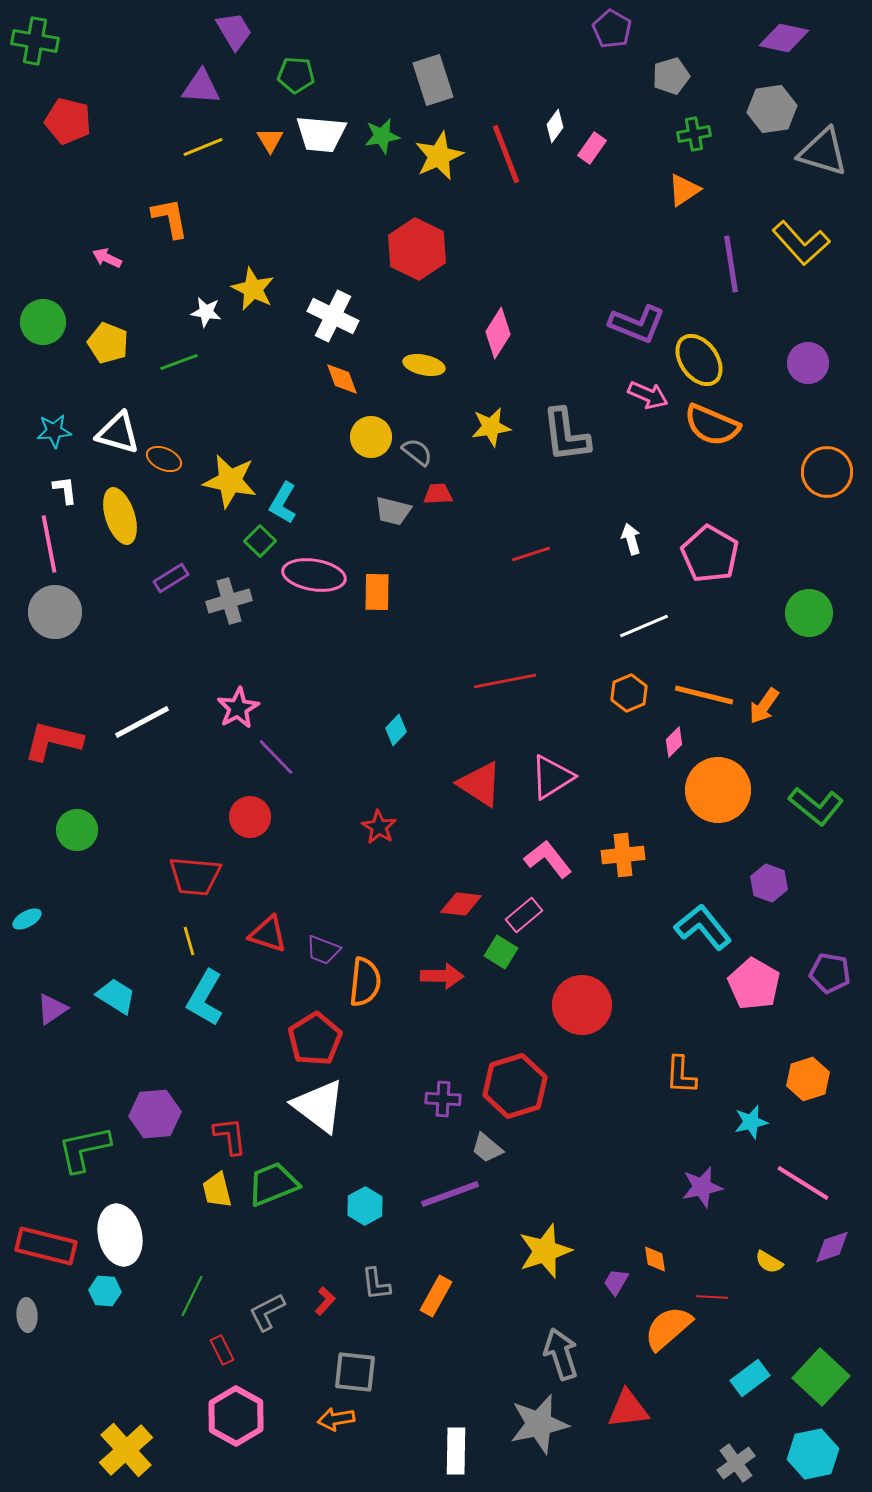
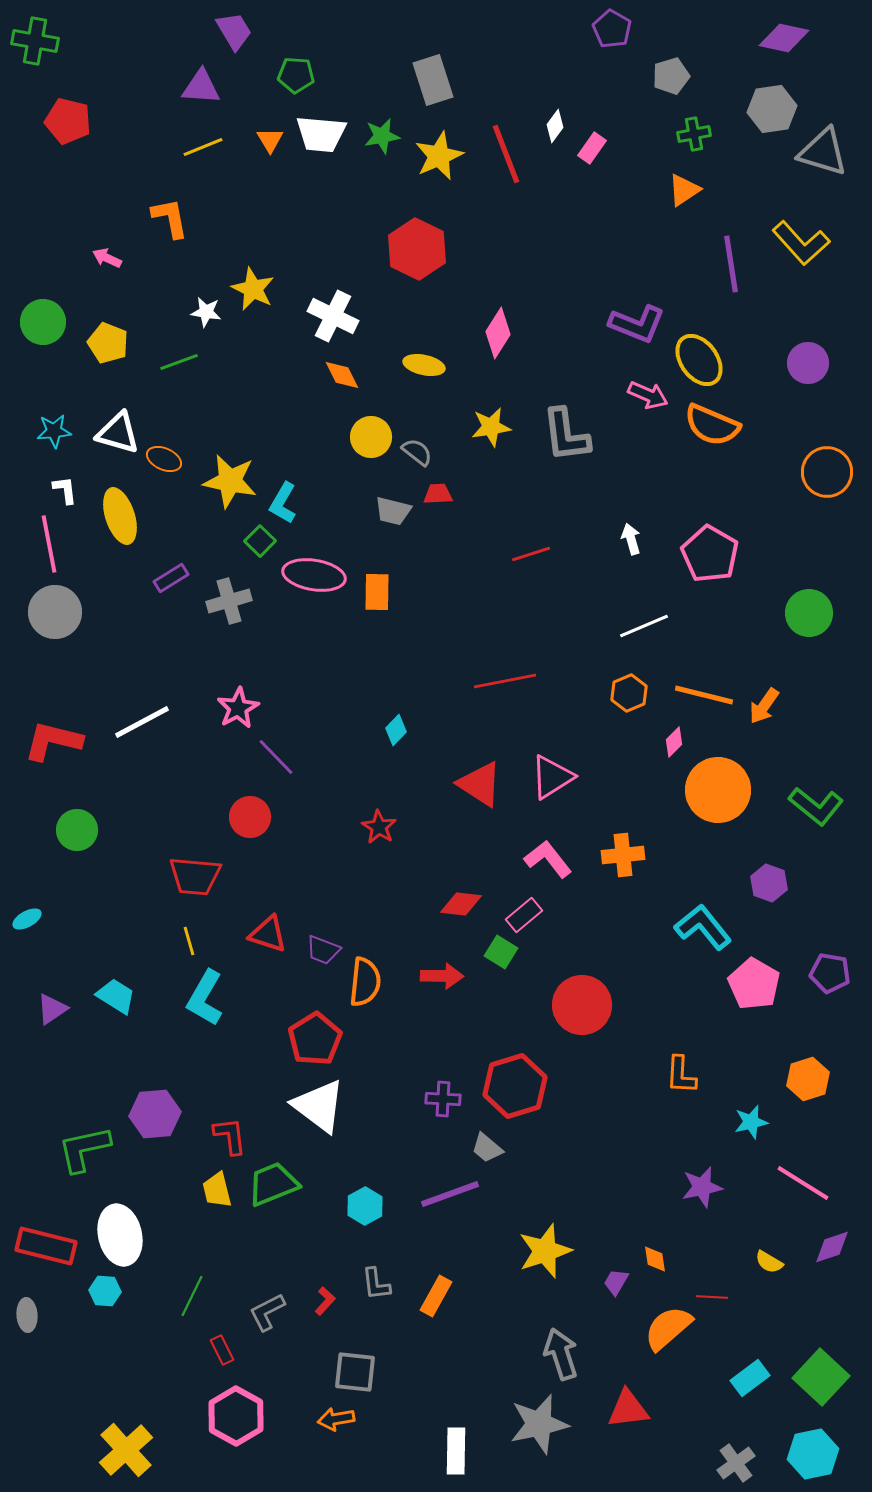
orange diamond at (342, 379): moved 4 px up; rotated 6 degrees counterclockwise
